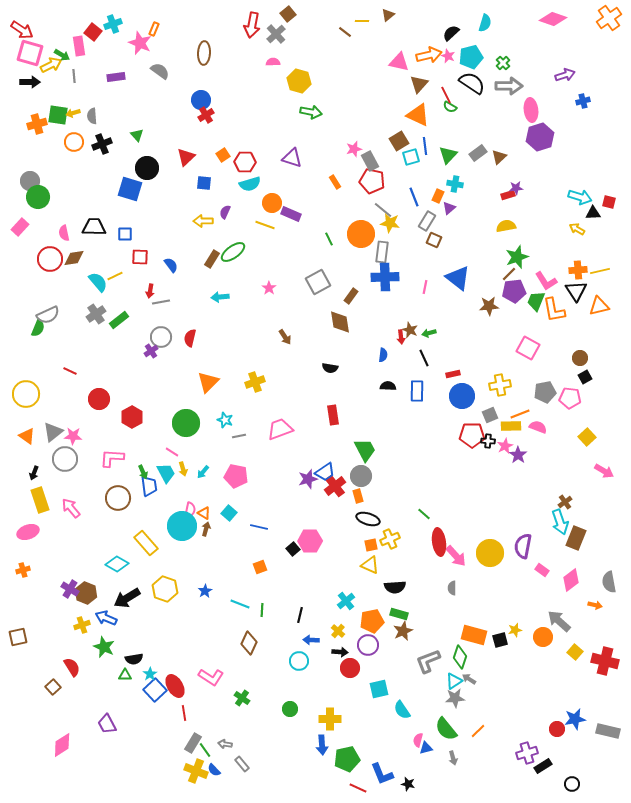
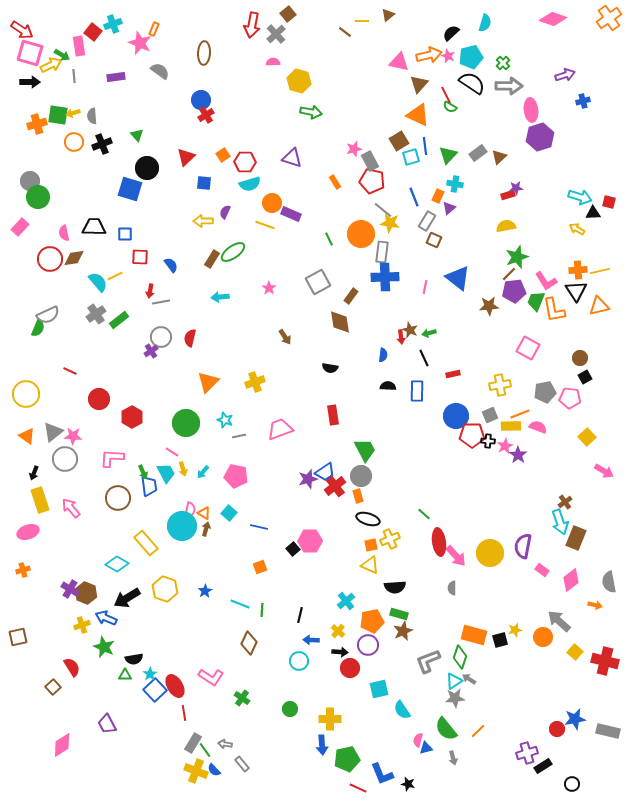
blue circle at (462, 396): moved 6 px left, 20 px down
